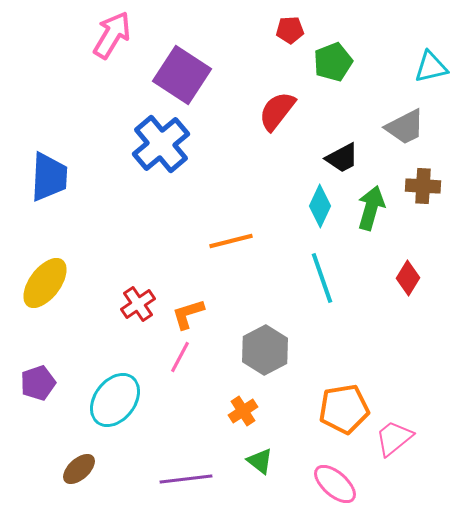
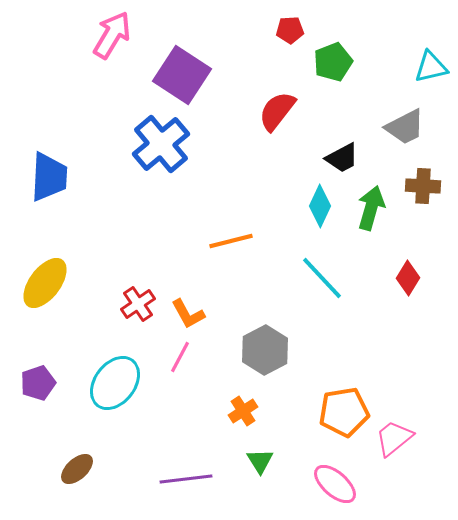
cyan line: rotated 24 degrees counterclockwise
orange L-shape: rotated 102 degrees counterclockwise
cyan ellipse: moved 17 px up
orange pentagon: moved 3 px down
green triangle: rotated 20 degrees clockwise
brown ellipse: moved 2 px left
